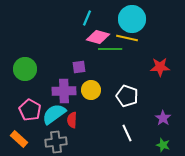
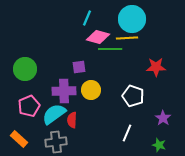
yellow line: rotated 15 degrees counterclockwise
red star: moved 4 px left
white pentagon: moved 6 px right
pink pentagon: moved 1 px left, 4 px up; rotated 20 degrees clockwise
white line: rotated 48 degrees clockwise
green star: moved 4 px left
